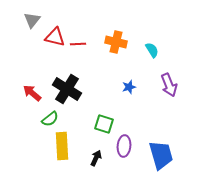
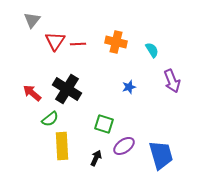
red triangle: moved 4 px down; rotated 50 degrees clockwise
purple arrow: moved 3 px right, 4 px up
purple ellipse: rotated 50 degrees clockwise
